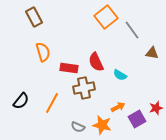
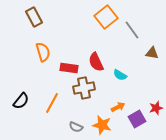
gray semicircle: moved 2 px left
